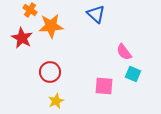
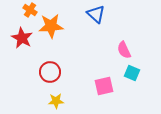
pink semicircle: moved 2 px up; rotated 12 degrees clockwise
cyan square: moved 1 px left, 1 px up
pink square: rotated 18 degrees counterclockwise
yellow star: rotated 21 degrees clockwise
